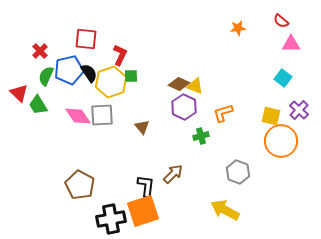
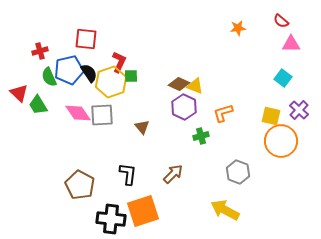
red cross: rotated 28 degrees clockwise
red L-shape: moved 1 px left, 7 px down
green semicircle: moved 3 px right, 1 px down; rotated 48 degrees counterclockwise
pink diamond: moved 3 px up
black L-shape: moved 18 px left, 12 px up
black cross: rotated 16 degrees clockwise
